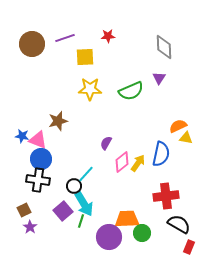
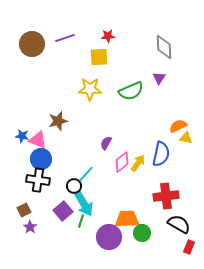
yellow square: moved 14 px right
